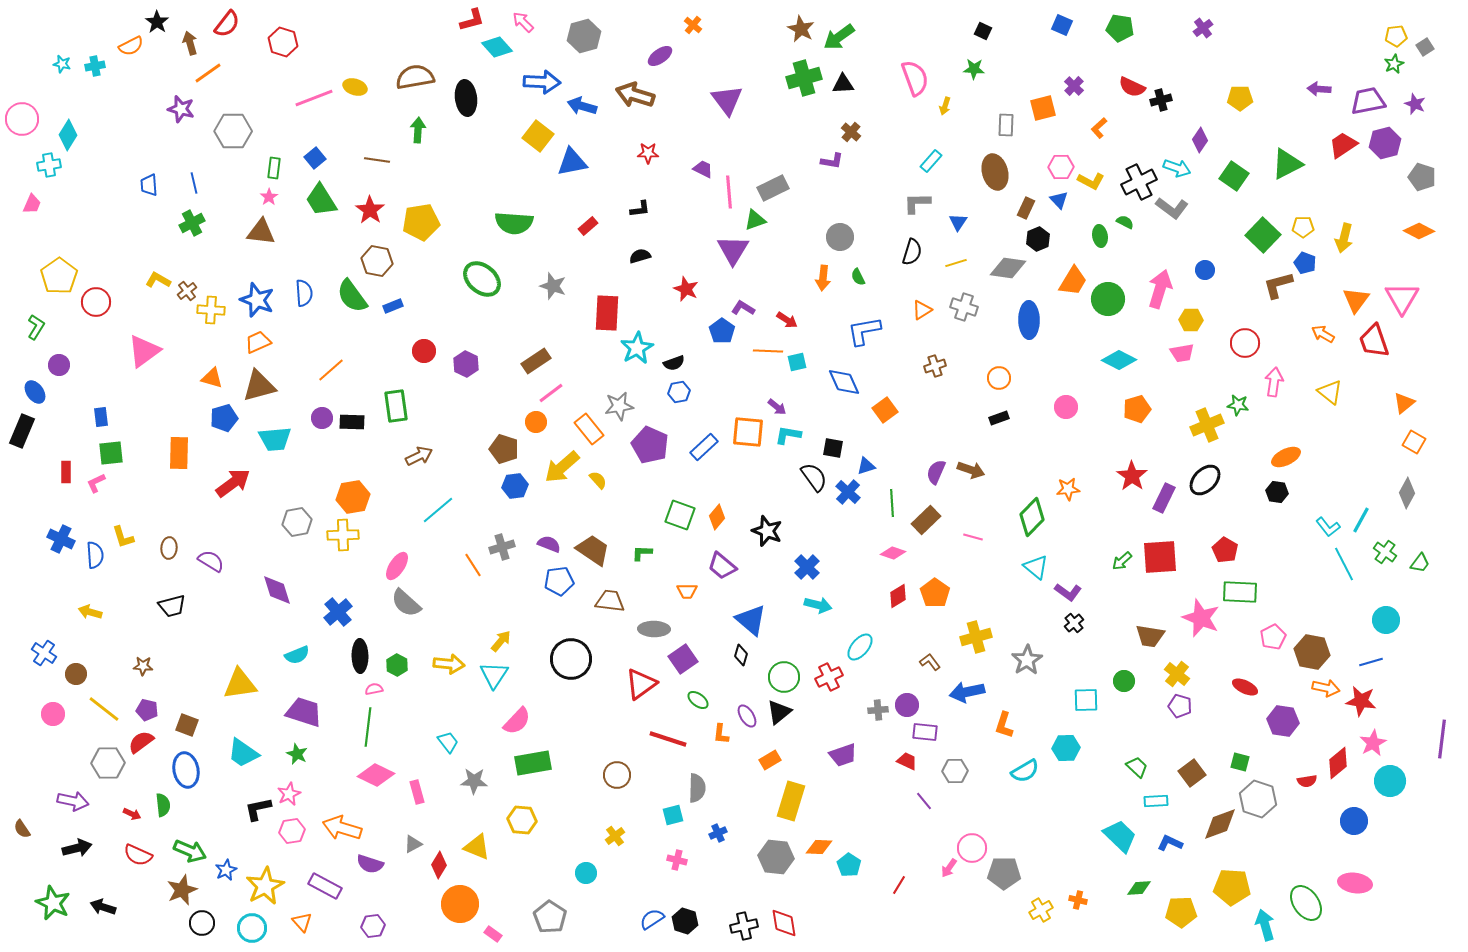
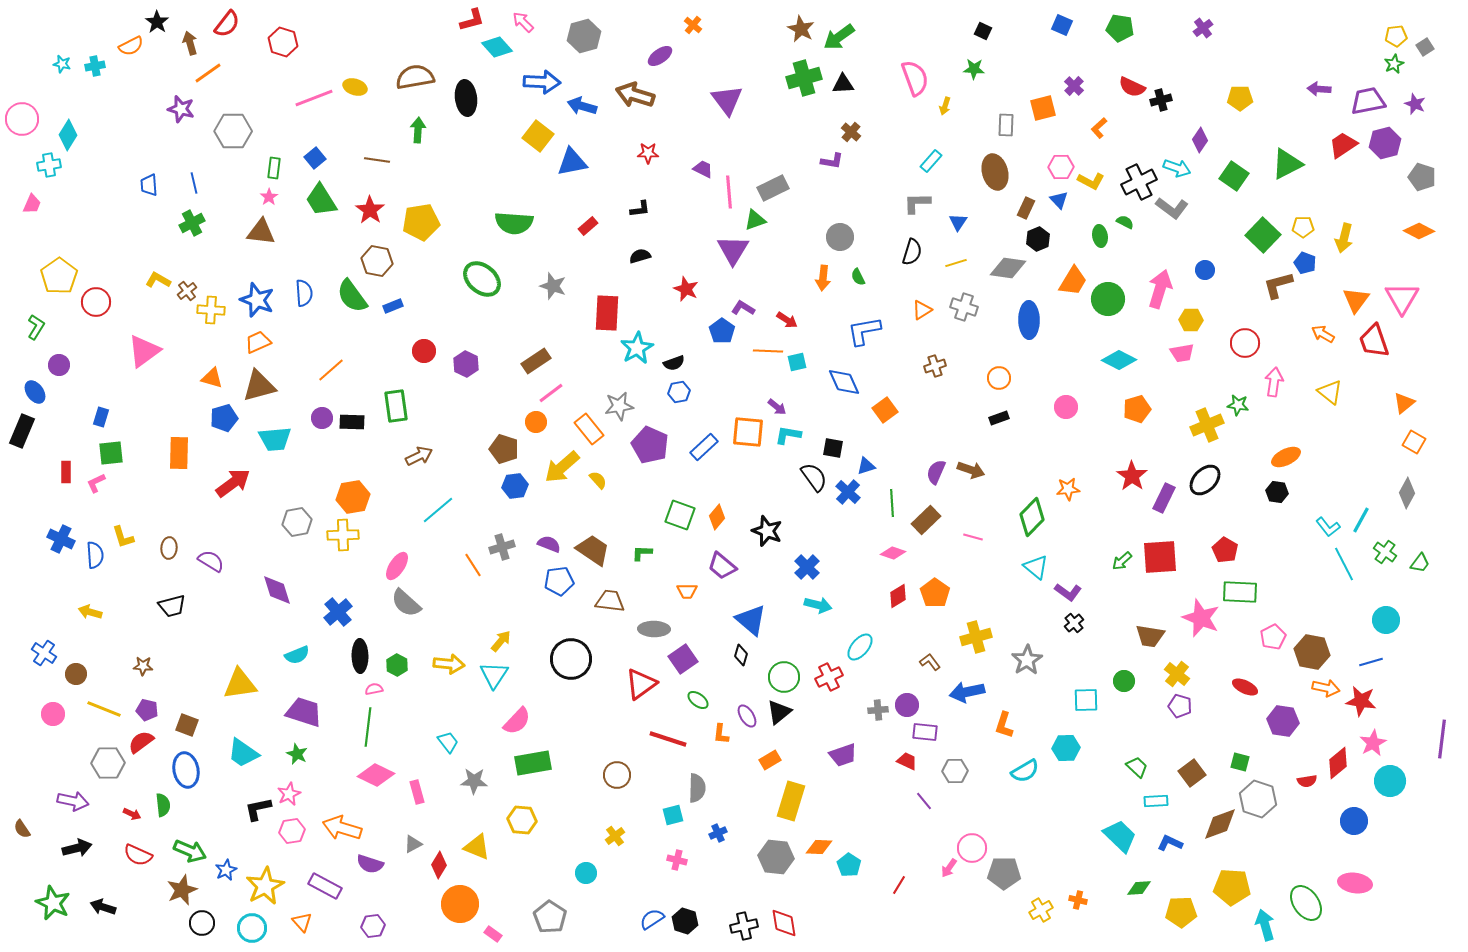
blue rectangle at (101, 417): rotated 24 degrees clockwise
yellow line at (104, 709): rotated 16 degrees counterclockwise
